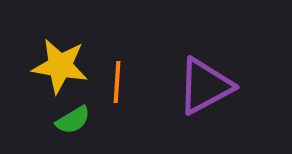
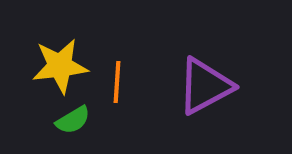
yellow star: rotated 16 degrees counterclockwise
